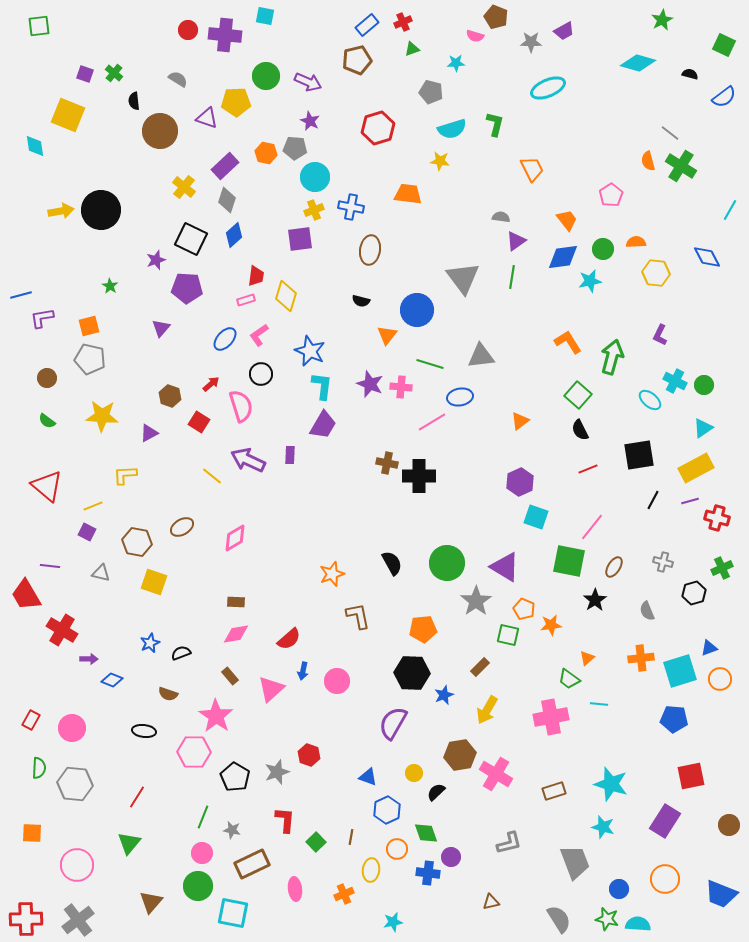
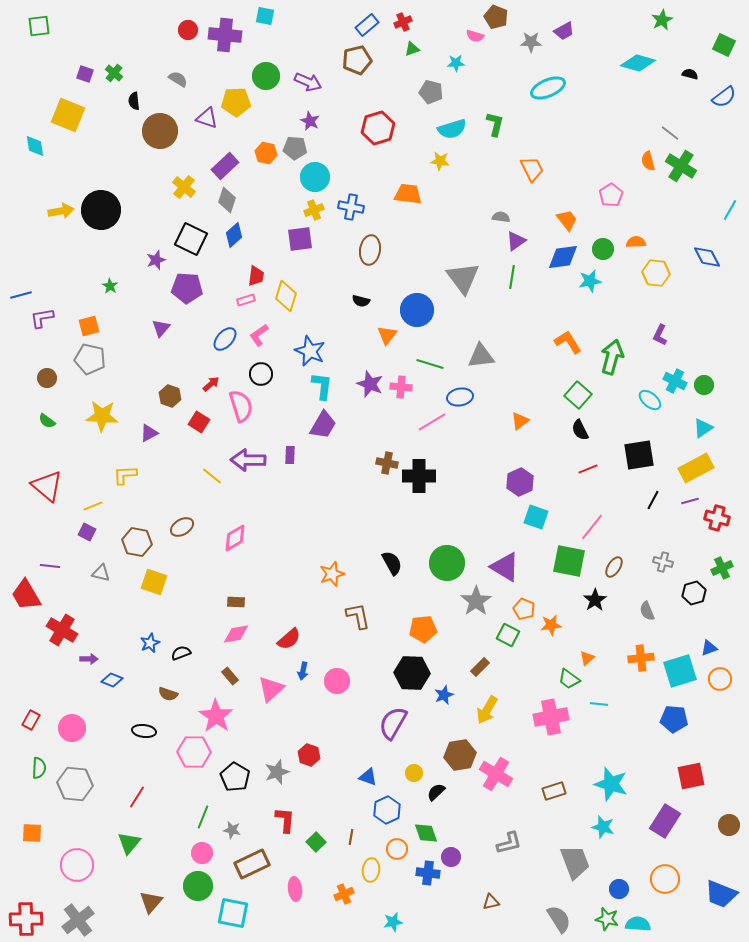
purple arrow at (248, 460): rotated 24 degrees counterclockwise
green square at (508, 635): rotated 15 degrees clockwise
